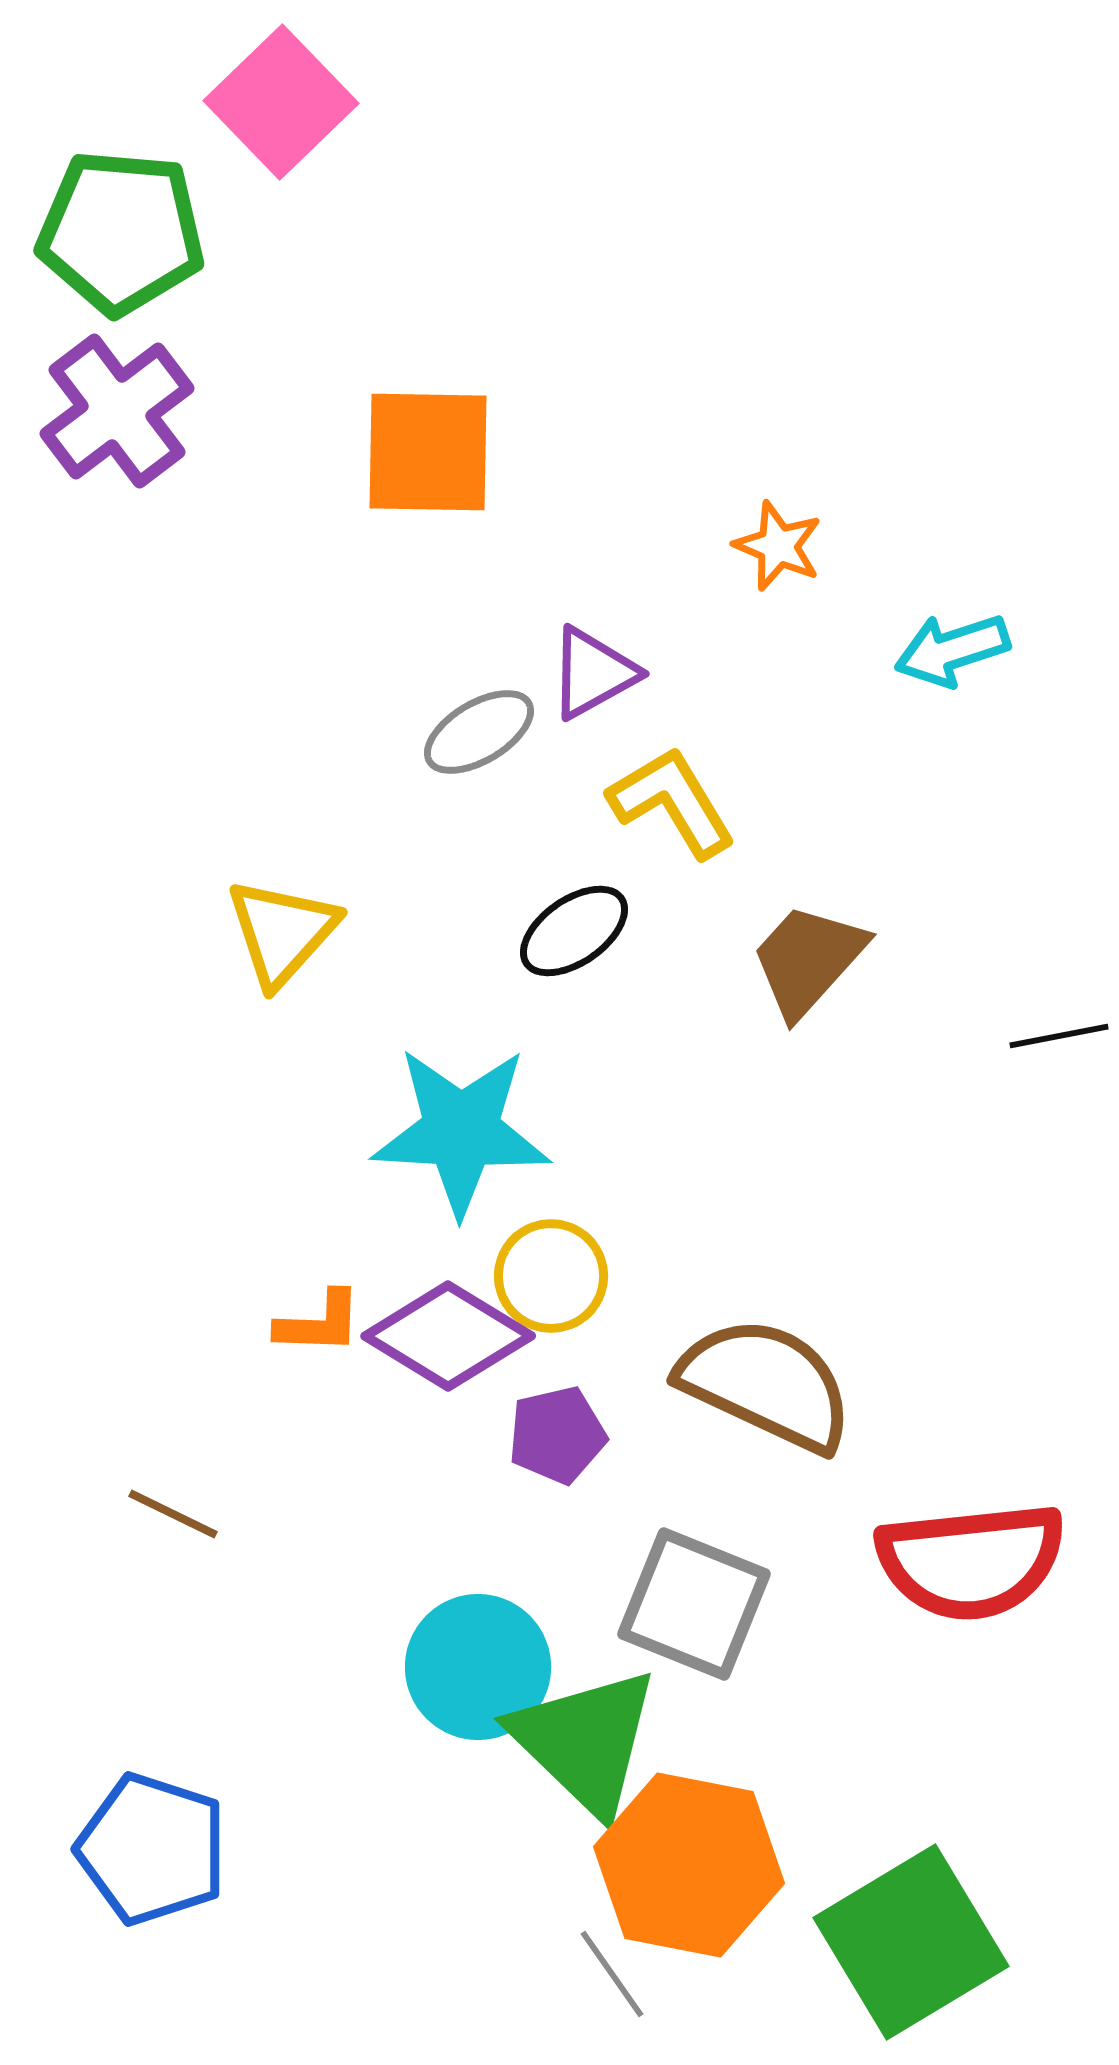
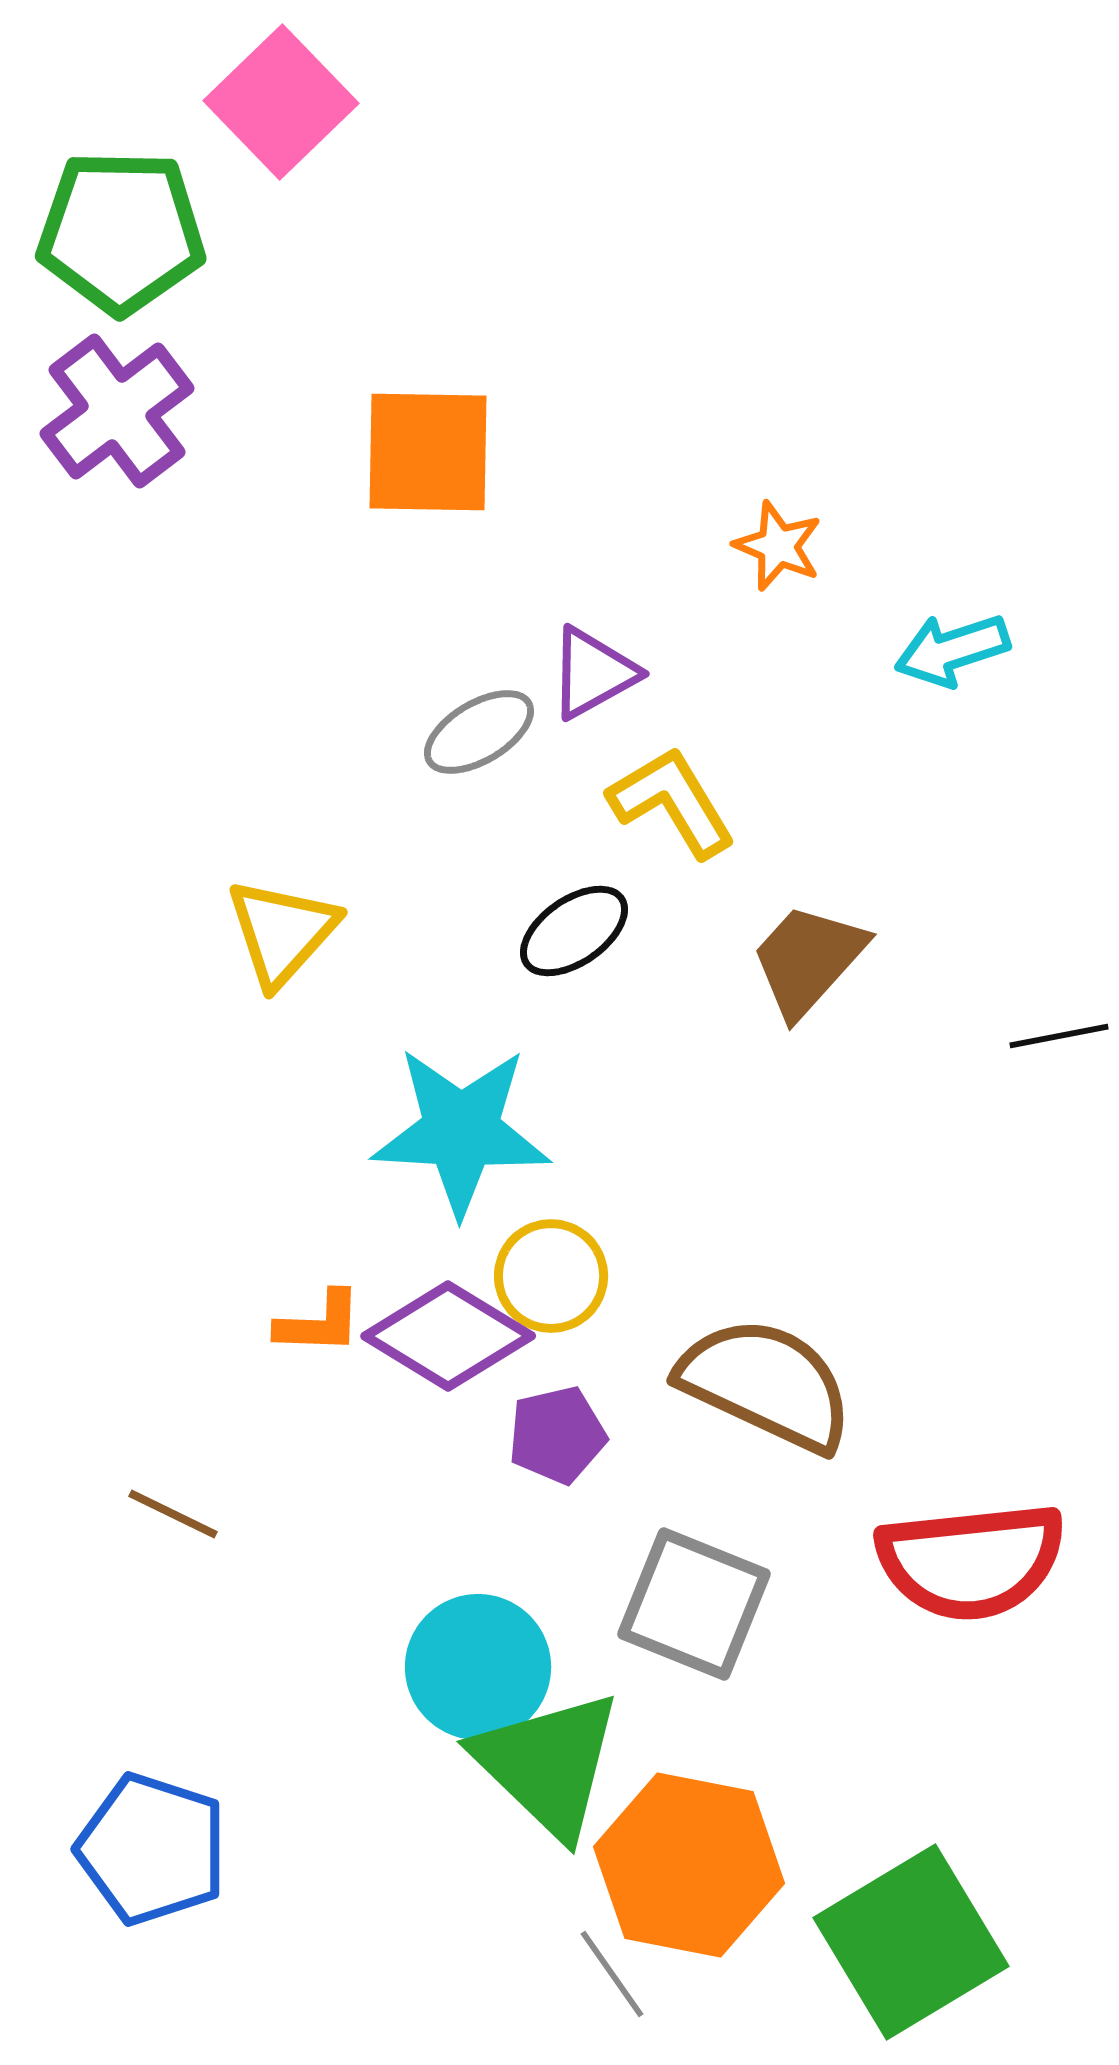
green pentagon: rotated 4 degrees counterclockwise
green triangle: moved 37 px left, 23 px down
